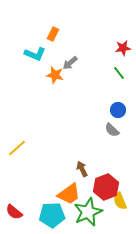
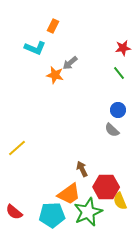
orange rectangle: moved 8 px up
cyan L-shape: moved 6 px up
red hexagon: rotated 20 degrees clockwise
